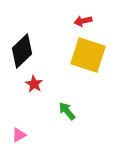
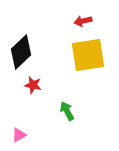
black diamond: moved 1 px left, 1 px down
yellow square: rotated 27 degrees counterclockwise
red star: moved 1 px left, 1 px down; rotated 18 degrees counterclockwise
green arrow: rotated 12 degrees clockwise
